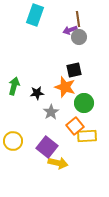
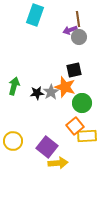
green circle: moved 2 px left
gray star: moved 20 px up
yellow arrow: rotated 18 degrees counterclockwise
